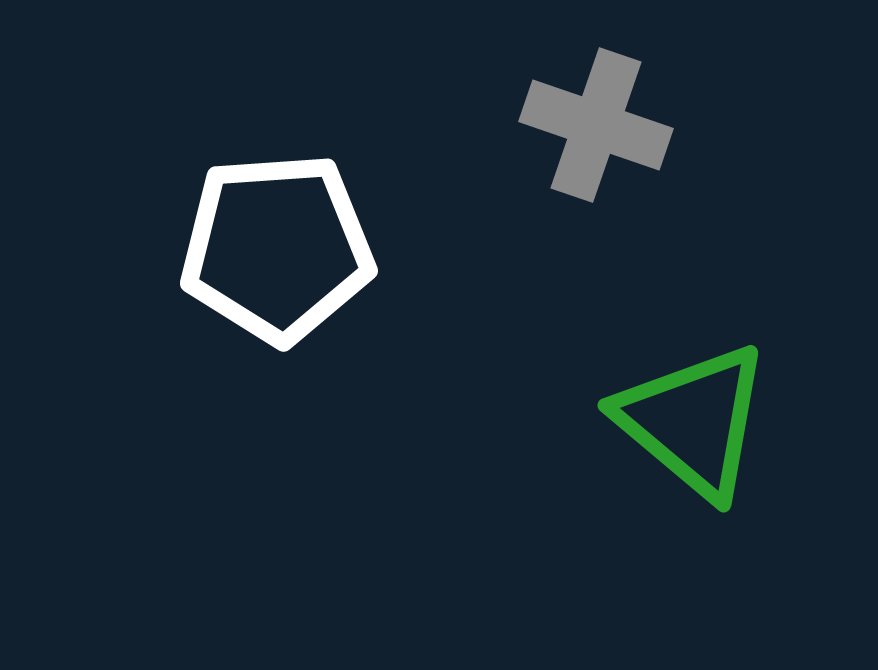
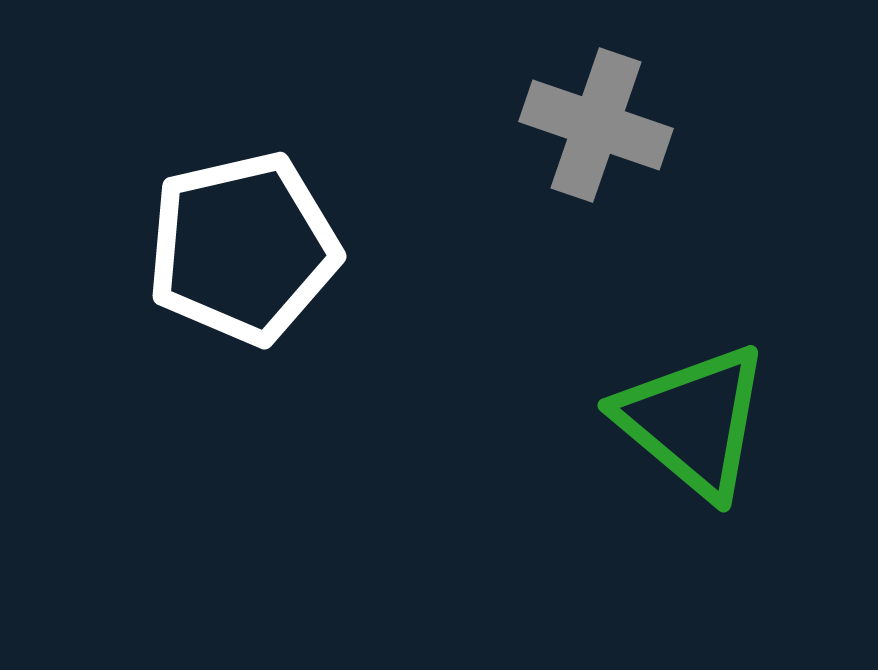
white pentagon: moved 34 px left; rotated 9 degrees counterclockwise
